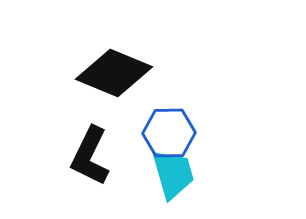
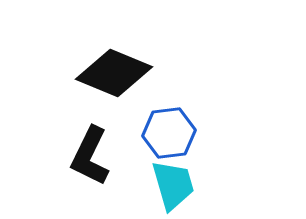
blue hexagon: rotated 6 degrees counterclockwise
cyan trapezoid: moved 11 px down
